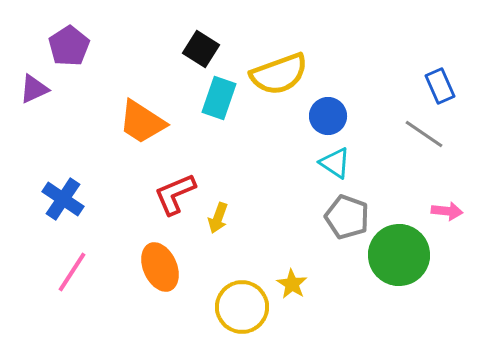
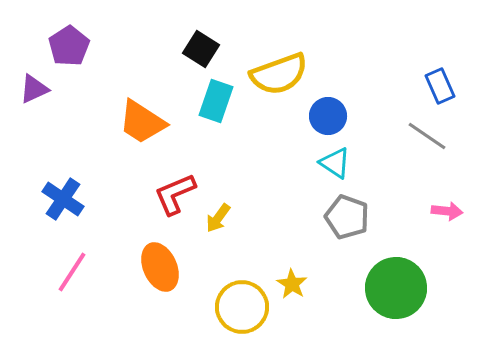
cyan rectangle: moved 3 px left, 3 px down
gray line: moved 3 px right, 2 px down
yellow arrow: rotated 16 degrees clockwise
green circle: moved 3 px left, 33 px down
